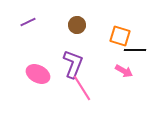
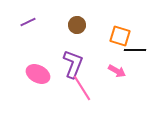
pink arrow: moved 7 px left
